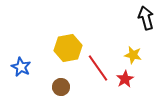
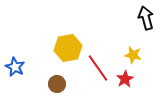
blue star: moved 6 px left
brown circle: moved 4 px left, 3 px up
